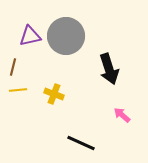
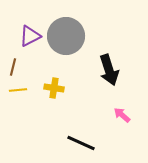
purple triangle: rotated 15 degrees counterclockwise
black arrow: moved 1 px down
yellow cross: moved 6 px up; rotated 12 degrees counterclockwise
